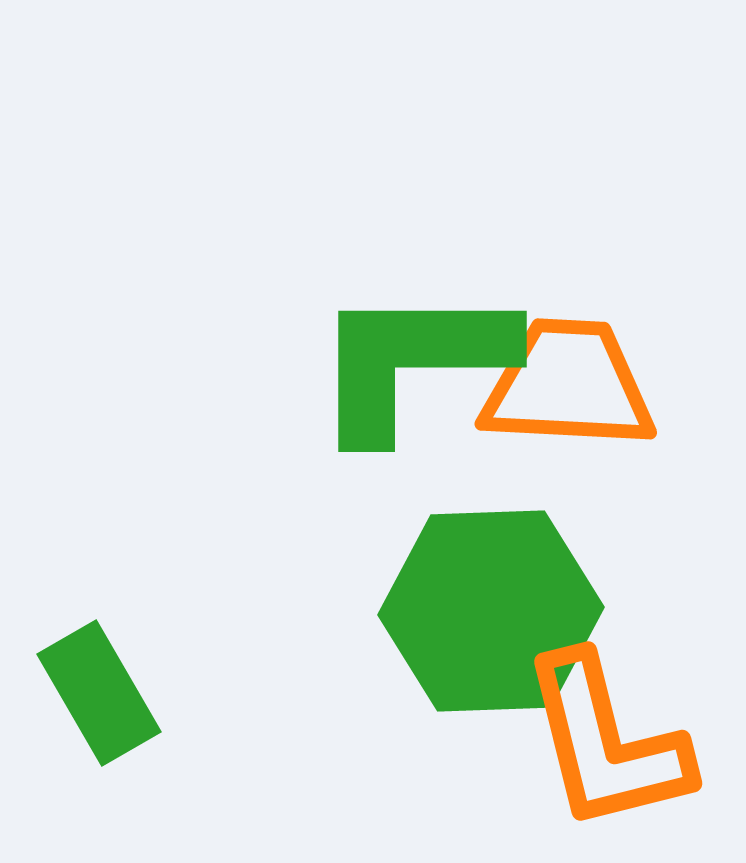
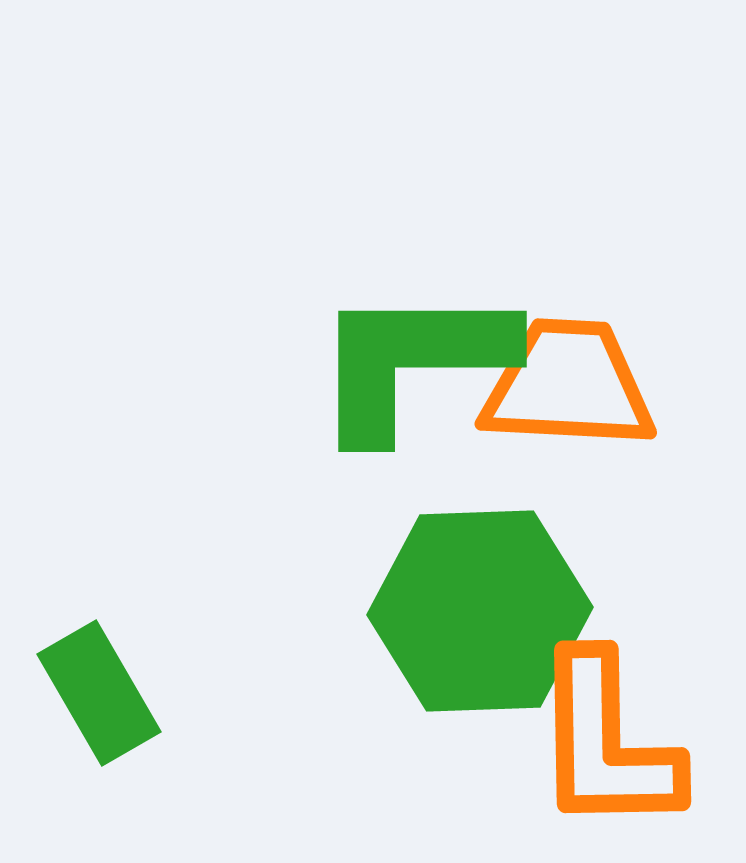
green hexagon: moved 11 px left
orange L-shape: rotated 13 degrees clockwise
